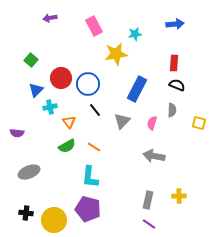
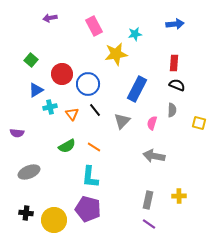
red circle: moved 1 px right, 4 px up
blue triangle: rotated 14 degrees clockwise
orange triangle: moved 3 px right, 8 px up
